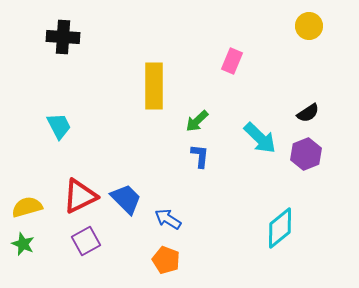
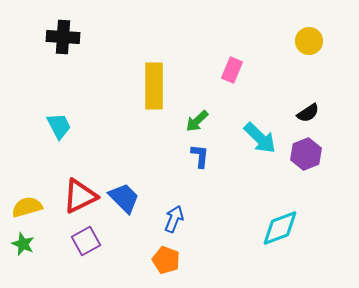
yellow circle: moved 15 px down
pink rectangle: moved 9 px down
blue trapezoid: moved 2 px left, 1 px up
blue arrow: moved 6 px right; rotated 80 degrees clockwise
cyan diamond: rotated 18 degrees clockwise
